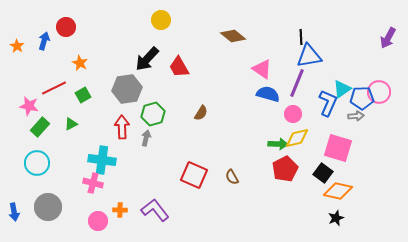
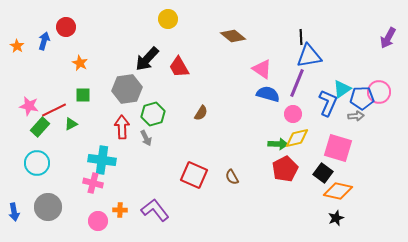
yellow circle at (161, 20): moved 7 px right, 1 px up
red line at (54, 88): moved 22 px down
green square at (83, 95): rotated 28 degrees clockwise
gray arrow at (146, 138): rotated 140 degrees clockwise
